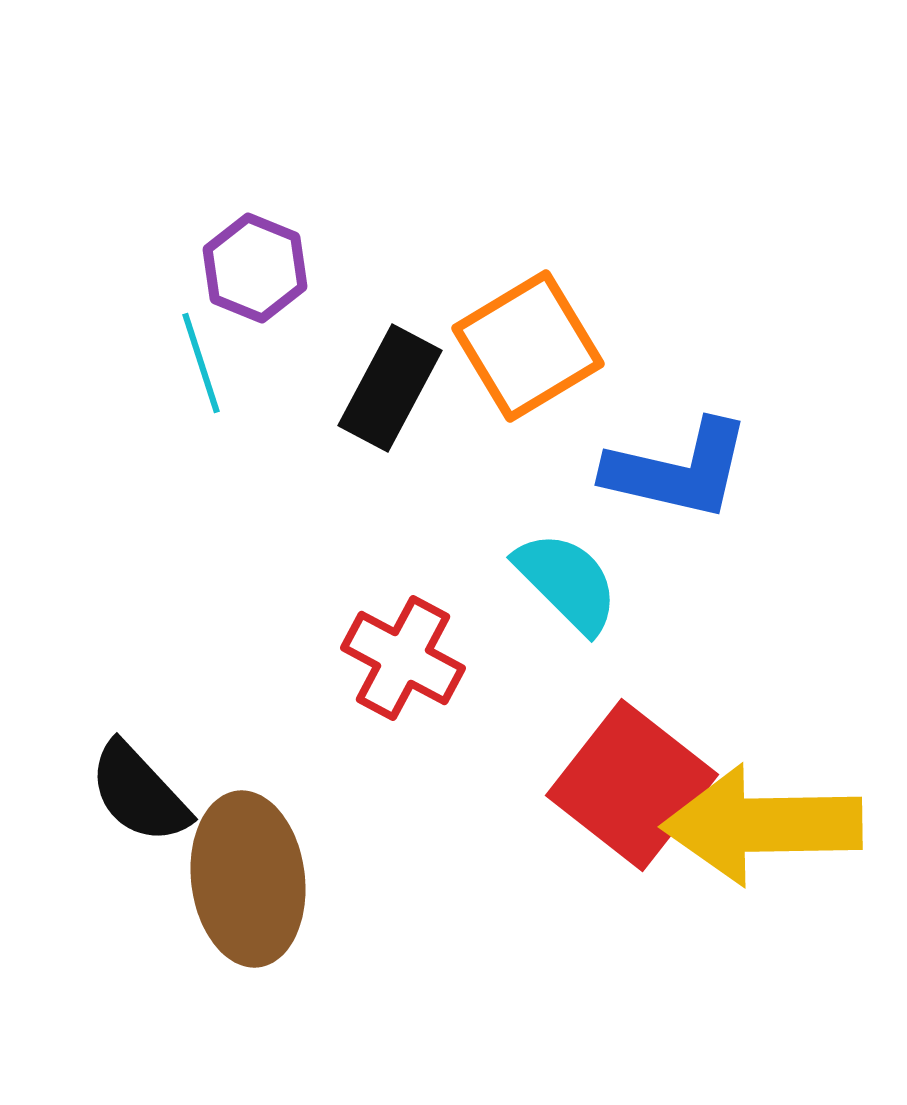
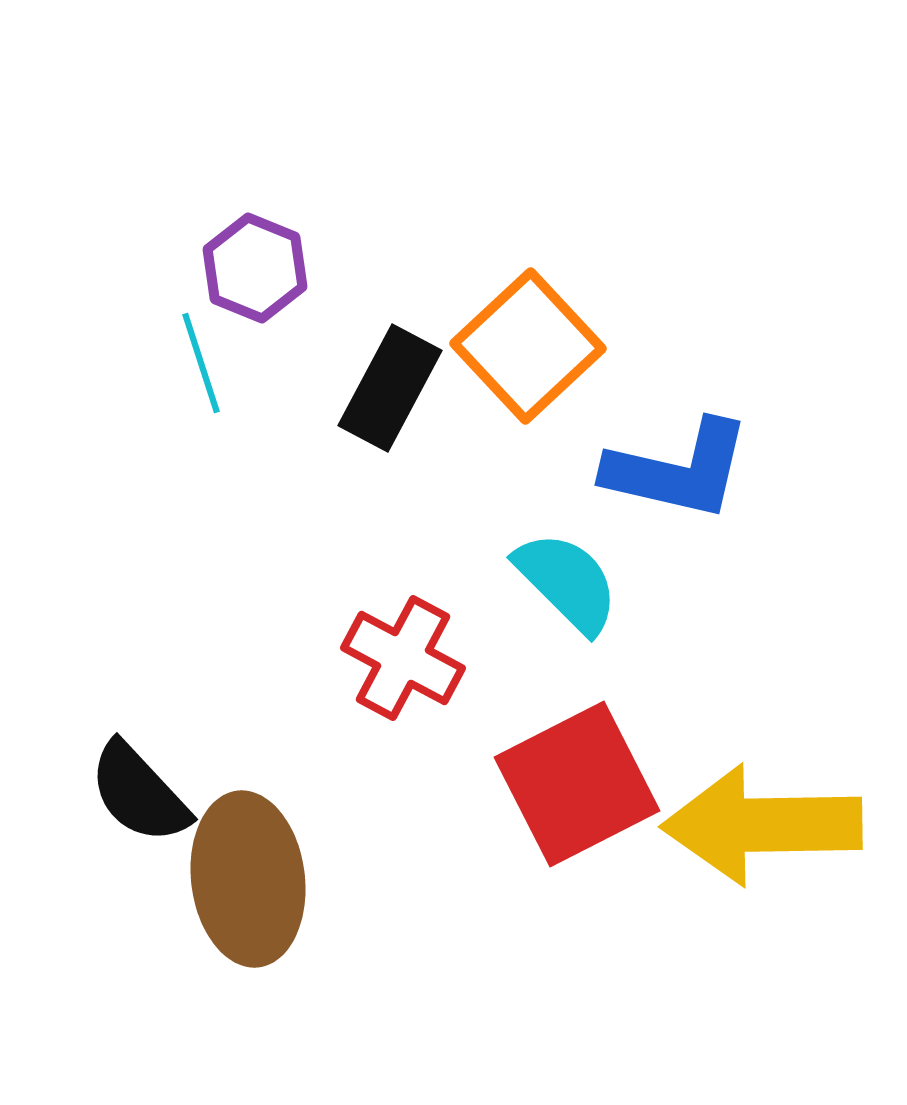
orange square: rotated 12 degrees counterclockwise
red square: moved 55 px left, 1 px up; rotated 25 degrees clockwise
